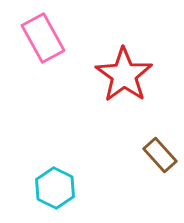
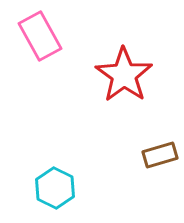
pink rectangle: moved 3 px left, 2 px up
brown rectangle: rotated 64 degrees counterclockwise
